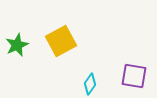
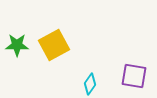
yellow square: moved 7 px left, 4 px down
green star: rotated 25 degrees clockwise
